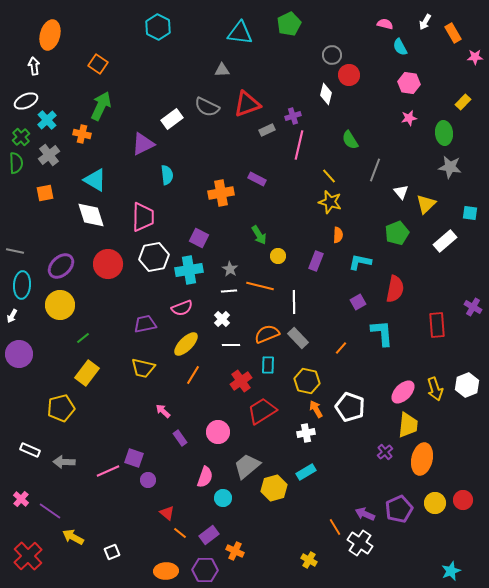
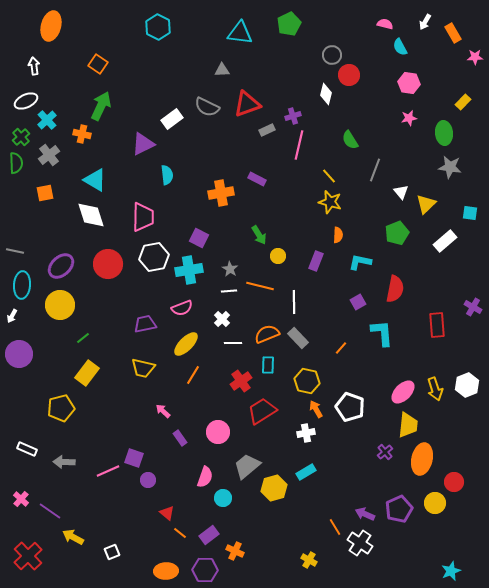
orange ellipse at (50, 35): moved 1 px right, 9 px up
white line at (231, 345): moved 2 px right, 2 px up
white rectangle at (30, 450): moved 3 px left, 1 px up
red circle at (463, 500): moved 9 px left, 18 px up
